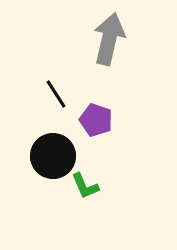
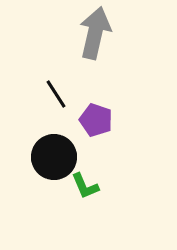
gray arrow: moved 14 px left, 6 px up
black circle: moved 1 px right, 1 px down
